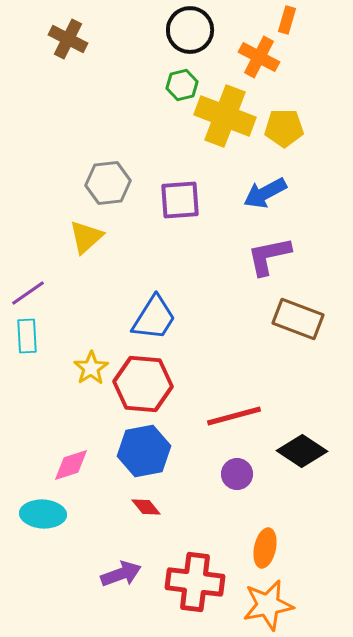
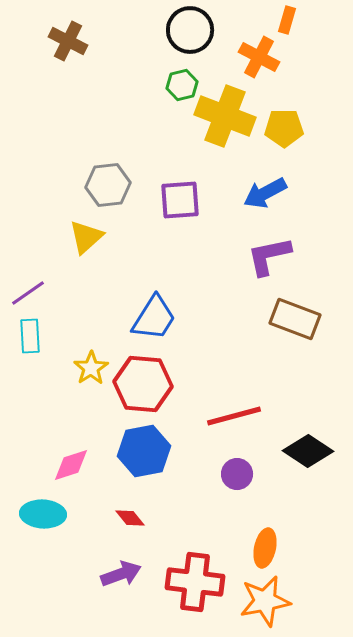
brown cross: moved 2 px down
gray hexagon: moved 2 px down
brown rectangle: moved 3 px left
cyan rectangle: moved 3 px right
black diamond: moved 6 px right
red diamond: moved 16 px left, 11 px down
orange star: moved 3 px left, 4 px up
